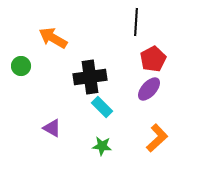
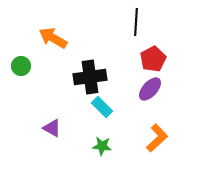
purple ellipse: moved 1 px right
